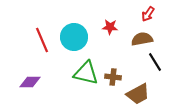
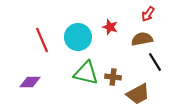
red star: rotated 14 degrees clockwise
cyan circle: moved 4 px right
